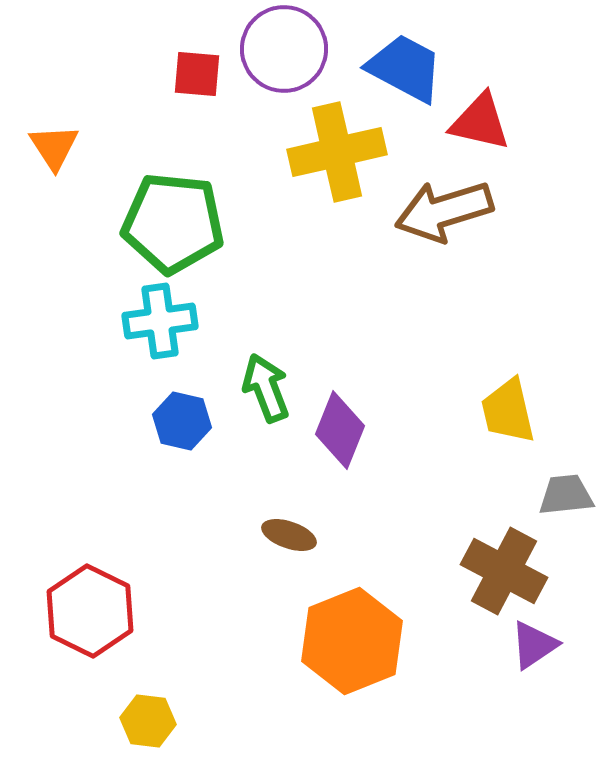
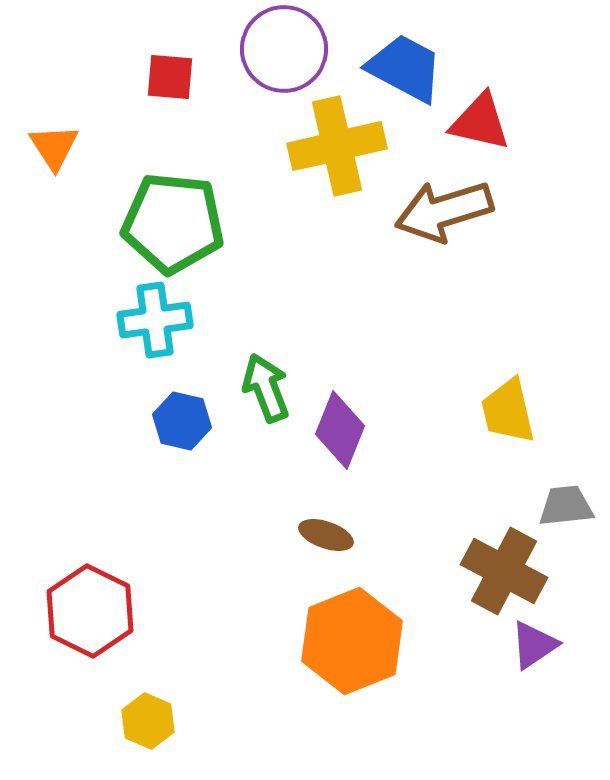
red square: moved 27 px left, 3 px down
yellow cross: moved 6 px up
cyan cross: moved 5 px left, 1 px up
gray trapezoid: moved 11 px down
brown ellipse: moved 37 px right
yellow hexagon: rotated 16 degrees clockwise
